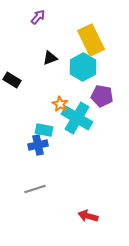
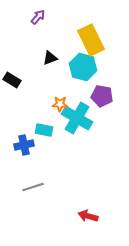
cyan hexagon: rotated 16 degrees counterclockwise
orange star: rotated 28 degrees counterclockwise
blue cross: moved 14 px left
gray line: moved 2 px left, 2 px up
